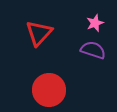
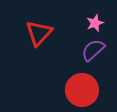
purple semicircle: rotated 60 degrees counterclockwise
red circle: moved 33 px right
